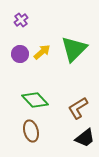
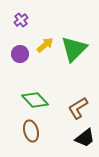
yellow arrow: moved 3 px right, 7 px up
